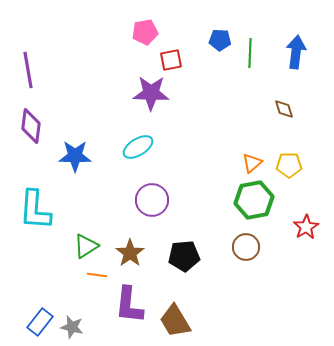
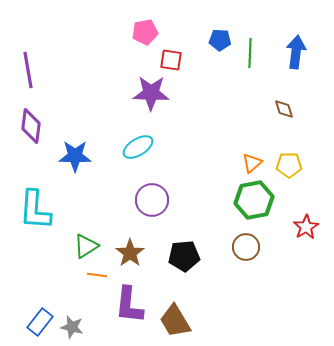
red square: rotated 20 degrees clockwise
